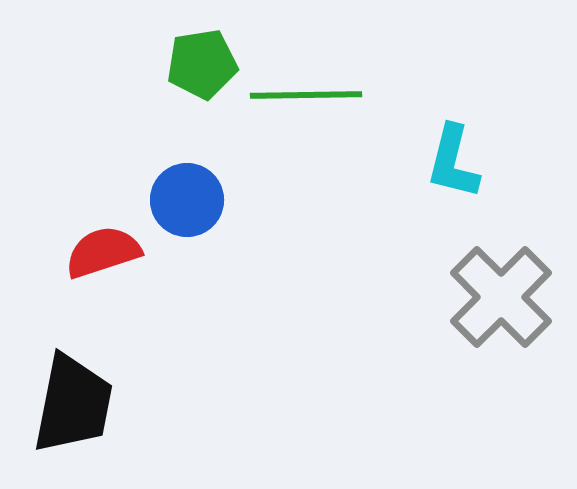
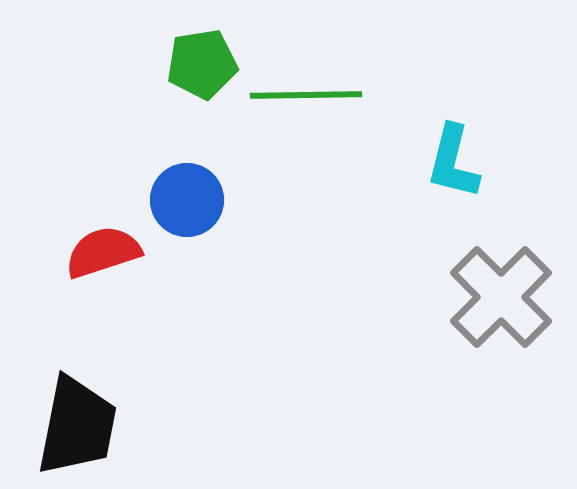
black trapezoid: moved 4 px right, 22 px down
